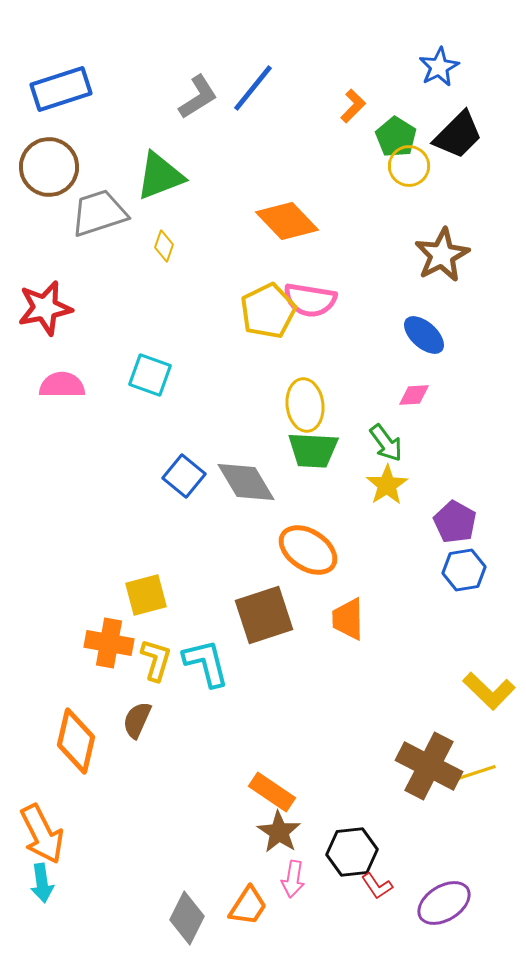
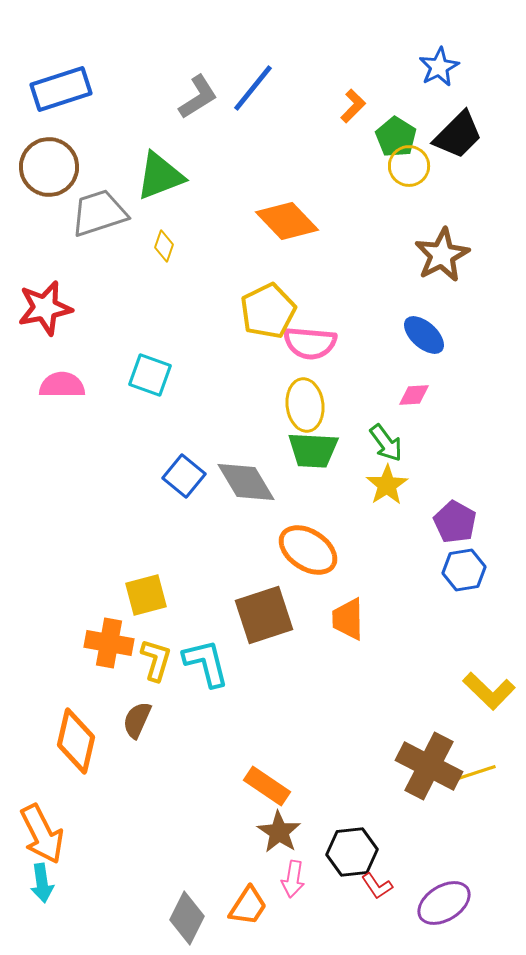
pink semicircle at (310, 300): moved 43 px down; rotated 4 degrees counterclockwise
orange rectangle at (272, 792): moved 5 px left, 6 px up
